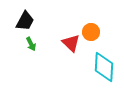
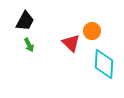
orange circle: moved 1 px right, 1 px up
green arrow: moved 2 px left, 1 px down
cyan diamond: moved 3 px up
